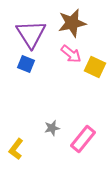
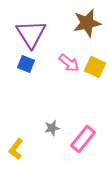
brown star: moved 15 px right
pink arrow: moved 2 px left, 9 px down
